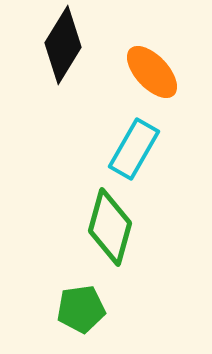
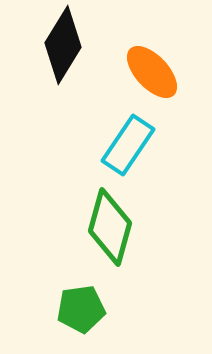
cyan rectangle: moved 6 px left, 4 px up; rotated 4 degrees clockwise
